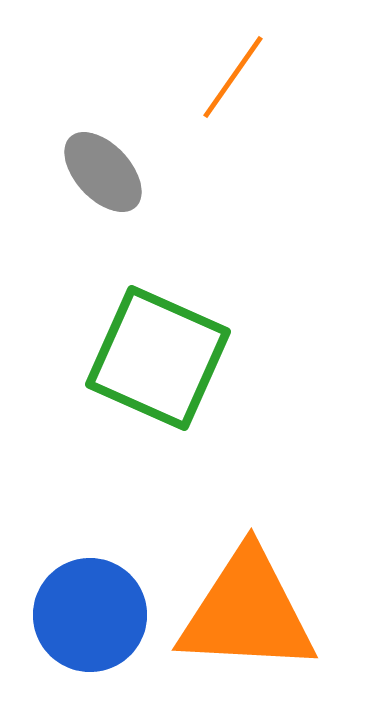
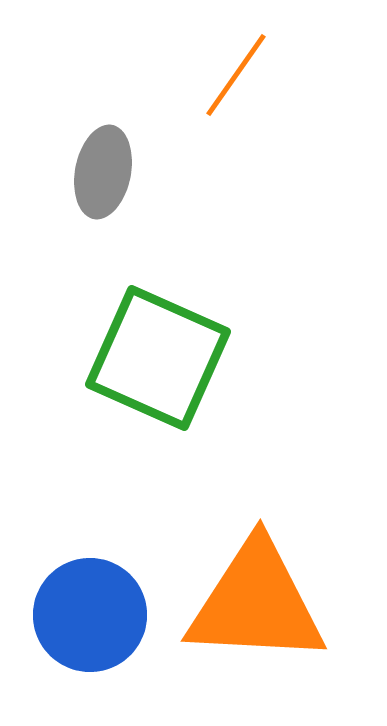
orange line: moved 3 px right, 2 px up
gray ellipse: rotated 54 degrees clockwise
orange triangle: moved 9 px right, 9 px up
